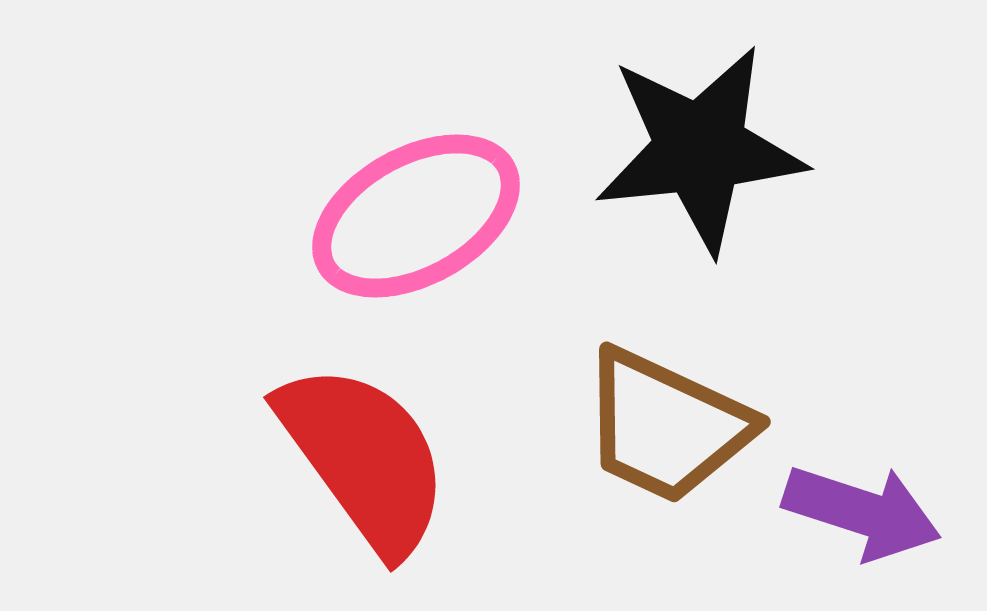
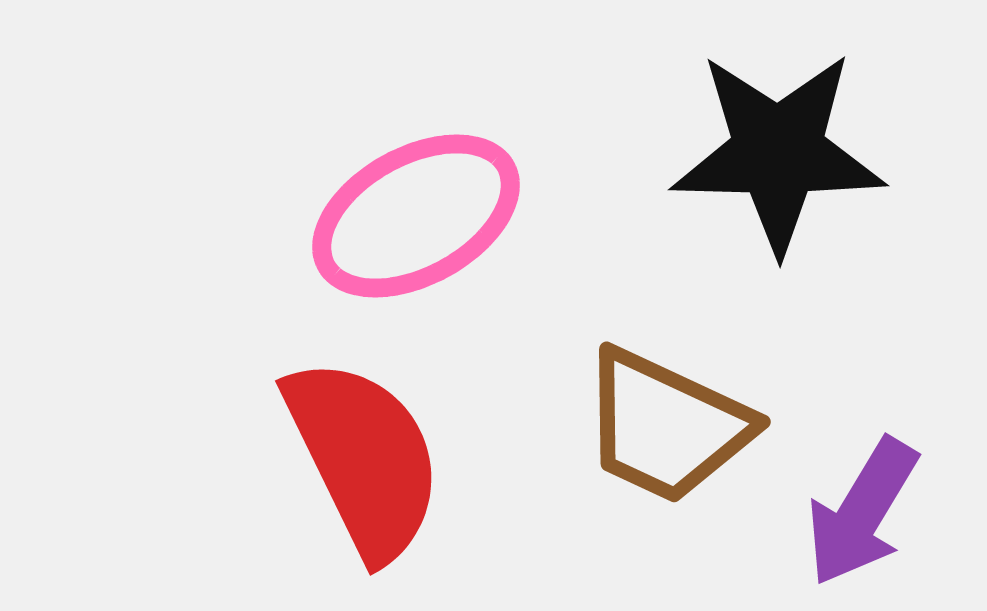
black star: moved 78 px right, 3 px down; rotated 7 degrees clockwise
red semicircle: rotated 10 degrees clockwise
purple arrow: rotated 103 degrees clockwise
